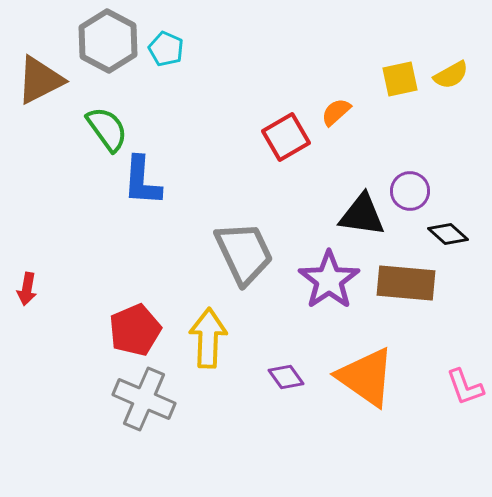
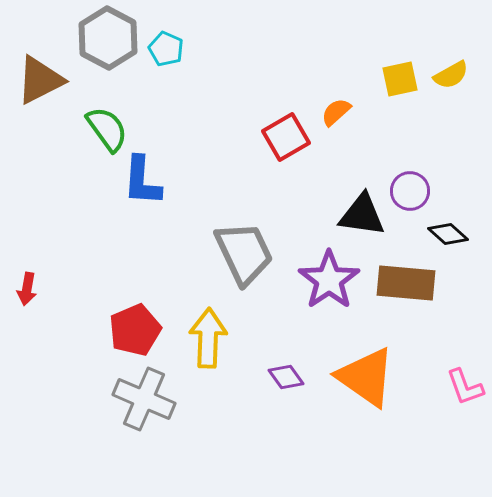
gray hexagon: moved 3 px up
